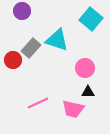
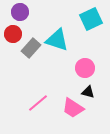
purple circle: moved 2 px left, 1 px down
cyan square: rotated 25 degrees clockwise
red circle: moved 26 px up
black triangle: rotated 16 degrees clockwise
pink line: rotated 15 degrees counterclockwise
pink trapezoid: moved 1 px up; rotated 20 degrees clockwise
